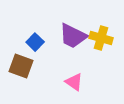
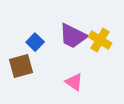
yellow cross: moved 1 px left, 2 px down; rotated 15 degrees clockwise
brown square: rotated 35 degrees counterclockwise
